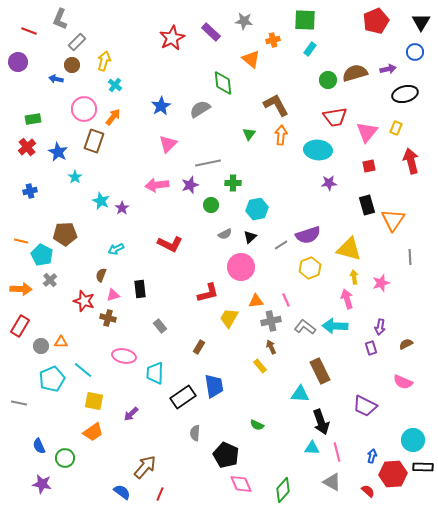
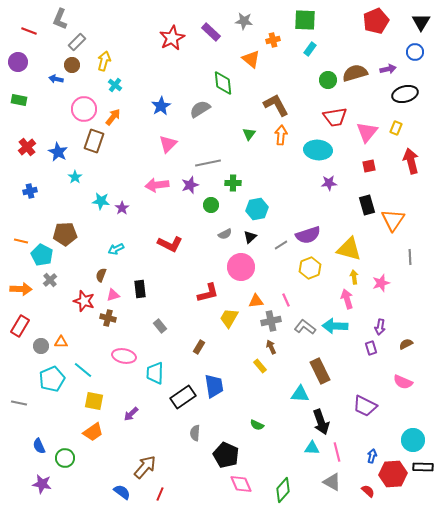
green rectangle at (33, 119): moved 14 px left, 19 px up; rotated 21 degrees clockwise
cyan star at (101, 201): rotated 18 degrees counterclockwise
